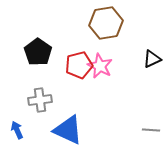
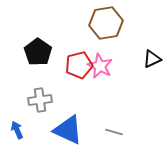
gray line: moved 37 px left, 2 px down; rotated 12 degrees clockwise
